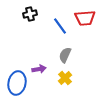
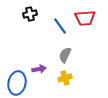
yellow cross: rotated 24 degrees clockwise
